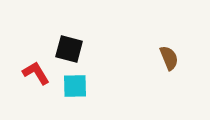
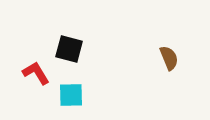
cyan square: moved 4 px left, 9 px down
